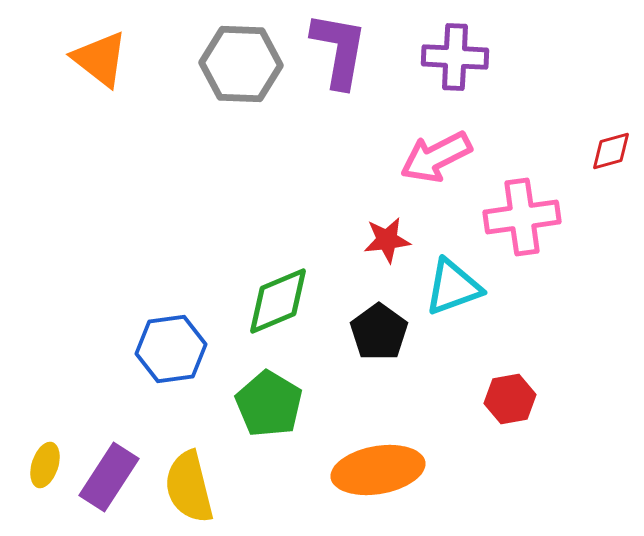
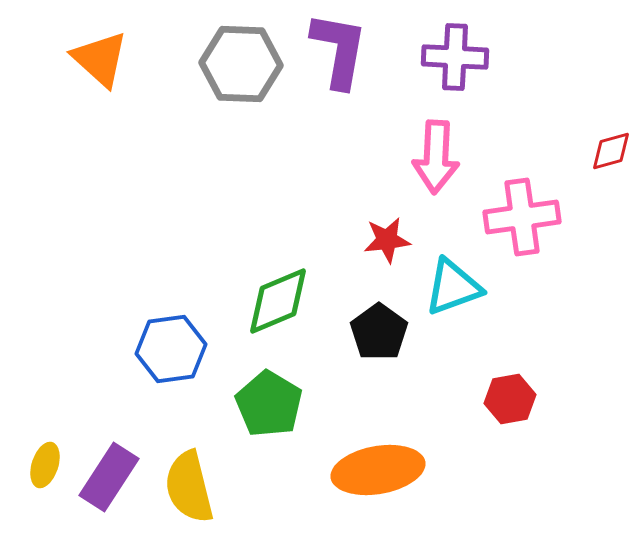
orange triangle: rotated 4 degrees clockwise
pink arrow: rotated 60 degrees counterclockwise
